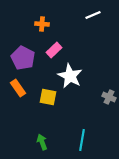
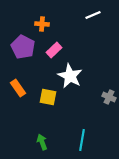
purple pentagon: moved 11 px up
